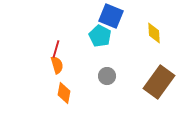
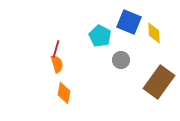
blue square: moved 18 px right, 6 px down
orange semicircle: moved 1 px up
gray circle: moved 14 px right, 16 px up
